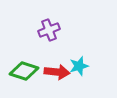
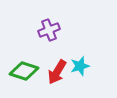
cyan star: moved 1 px right
red arrow: rotated 115 degrees clockwise
